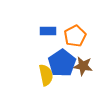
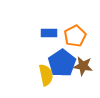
blue rectangle: moved 1 px right, 2 px down
